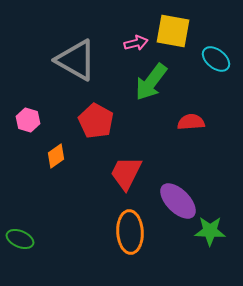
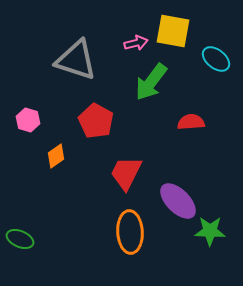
gray triangle: rotated 12 degrees counterclockwise
